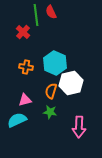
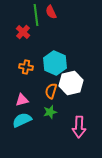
pink triangle: moved 3 px left
green star: rotated 24 degrees counterclockwise
cyan semicircle: moved 5 px right
